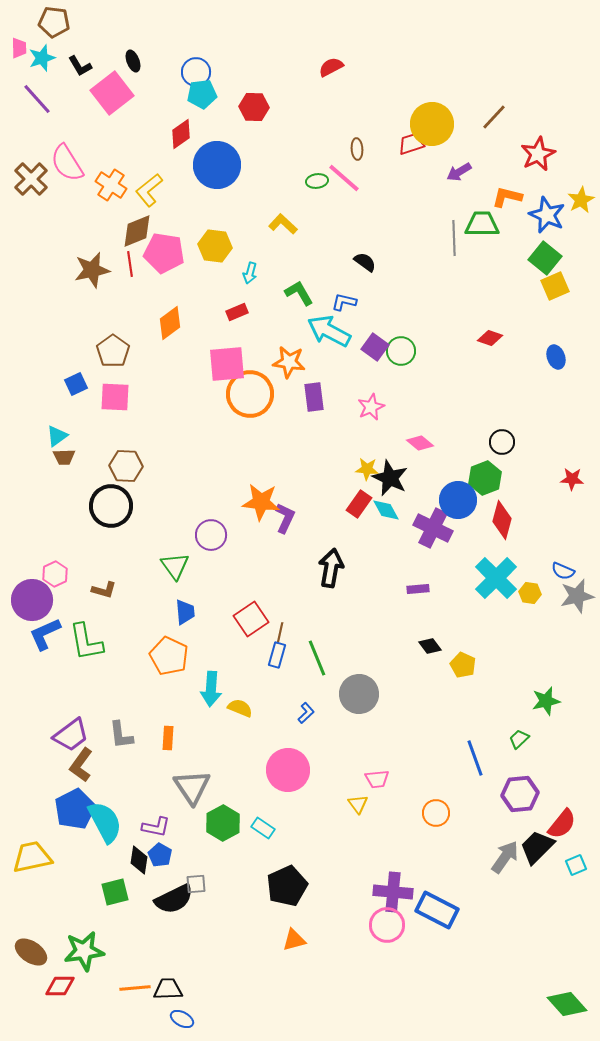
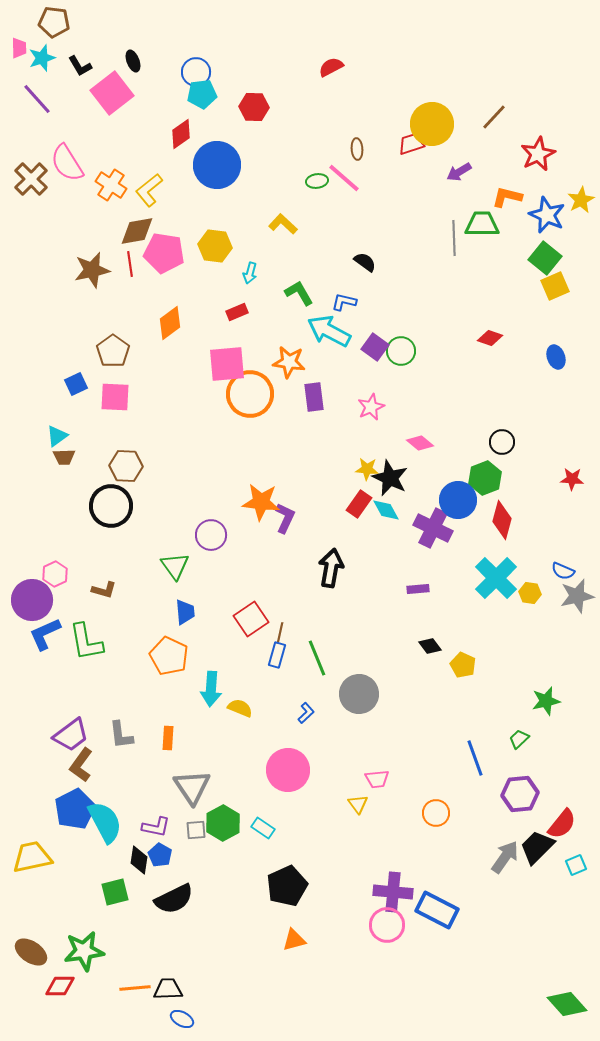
brown diamond at (137, 231): rotated 12 degrees clockwise
gray square at (196, 884): moved 54 px up
